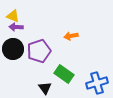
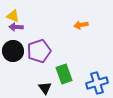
orange arrow: moved 10 px right, 11 px up
black circle: moved 2 px down
green rectangle: rotated 36 degrees clockwise
